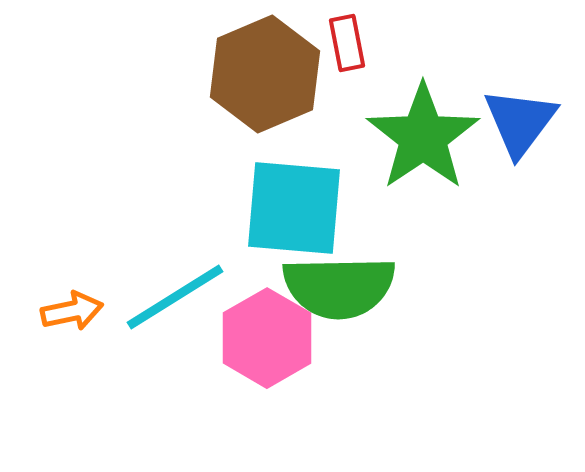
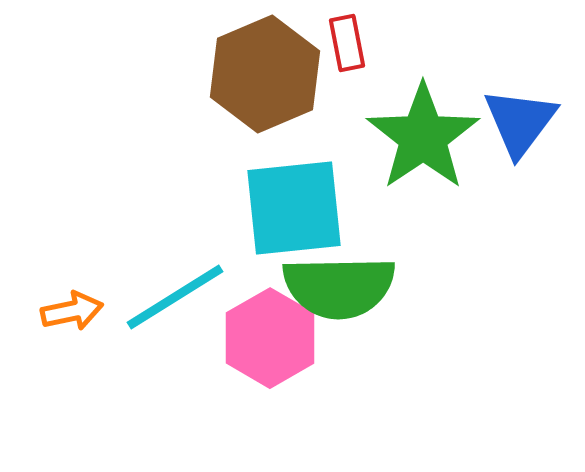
cyan square: rotated 11 degrees counterclockwise
pink hexagon: moved 3 px right
